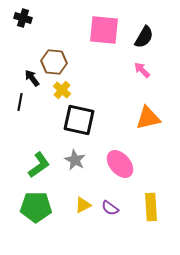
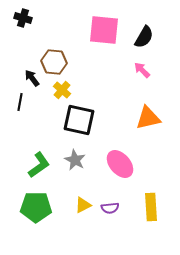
purple semicircle: rotated 42 degrees counterclockwise
